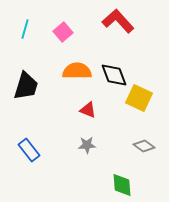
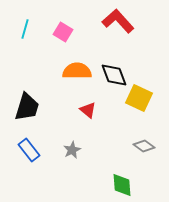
pink square: rotated 18 degrees counterclockwise
black trapezoid: moved 1 px right, 21 px down
red triangle: rotated 18 degrees clockwise
gray star: moved 15 px left, 5 px down; rotated 24 degrees counterclockwise
